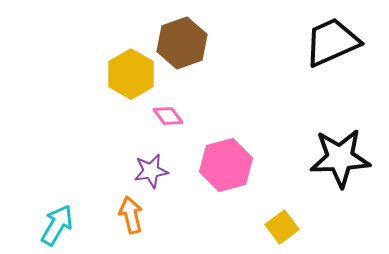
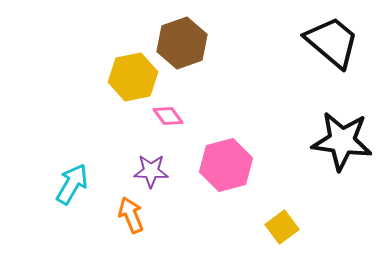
black trapezoid: rotated 64 degrees clockwise
yellow hexagon: moved 2 px right, 3 px down; rotated 18 degrees clockwise
black star: moved 2 px right, 17 px up; rotated 10 degrees clockwise
purple star: rotated 12 degrees clockwise
orange arrow: rotated 9 degrees counterclockwise
cyan arrow: moved 15 px right, 41 px up
